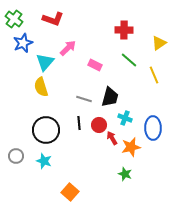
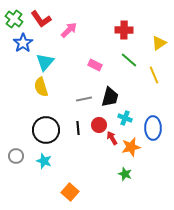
red L-shape: moved 12 px left; rotated 35 degrees clockwise
blue star: rotated 12 degrees counterclockwise
pink arrow: moved 1 px right, 18 px up
gray line: rotated 28 degrees counterclockwise
black line: moved 1 px left, 5 px down
